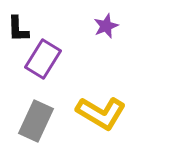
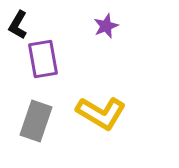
black L-shape: moved 4 px up; rotated 32 degrees clockwise
purple rectangle: rotated 42 degrees counterclockwise
gray rectangle: rotated 6 degrees counterclockwise
